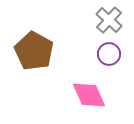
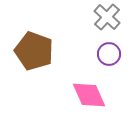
gray cross: moved 2 px left, 3 px up
brown pentagon: rotated 9 degrees counterclockwise
